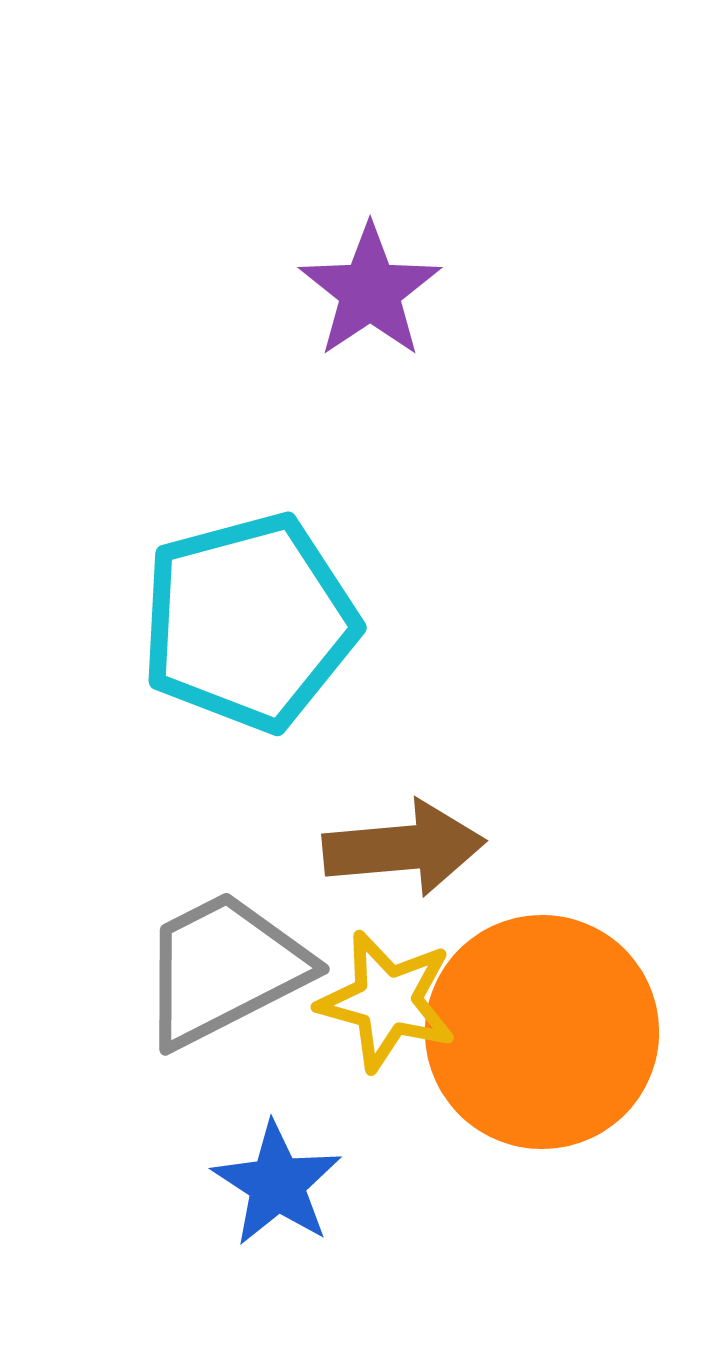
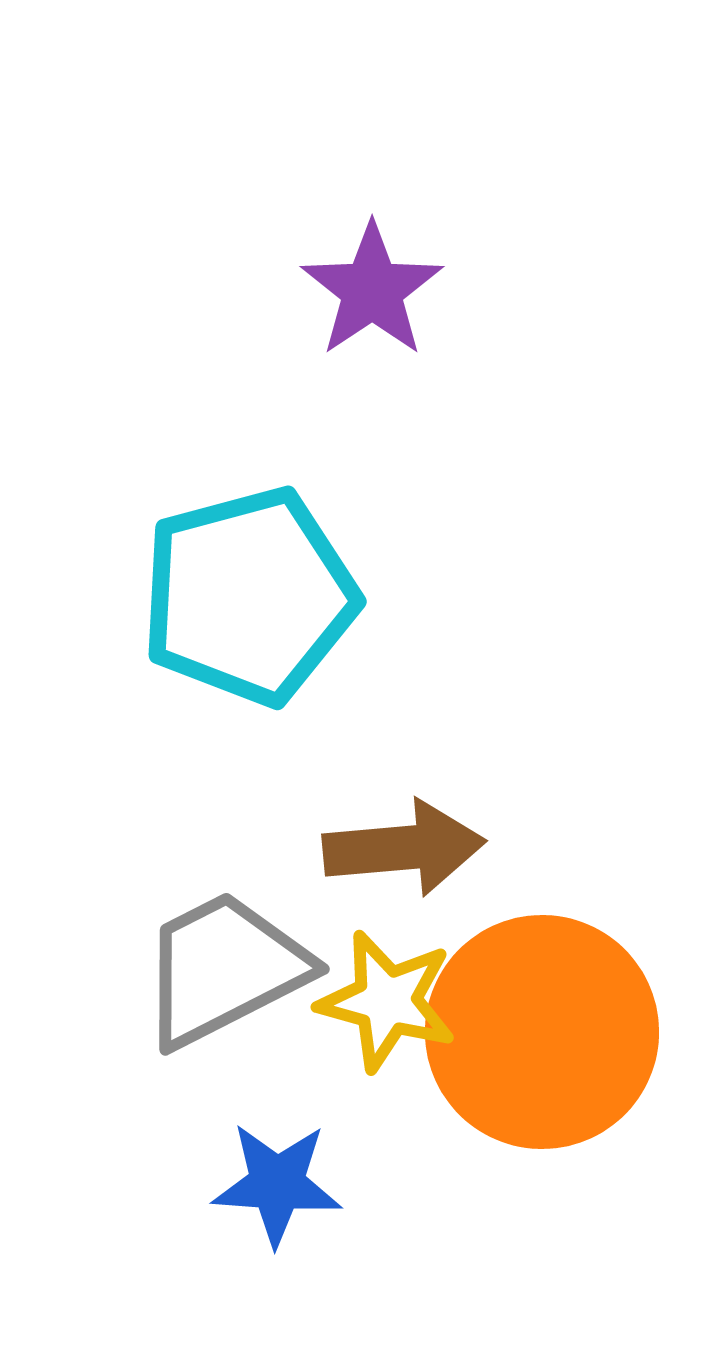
purple star: moved 2 px right, 1 px up
cyan pentagon: moved 26 px up
blue star: rotated 29 degrees counterclockwise
